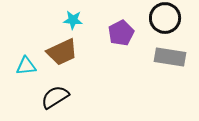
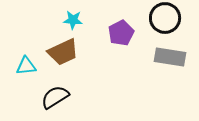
brown trapezoid: moved 1 px right
